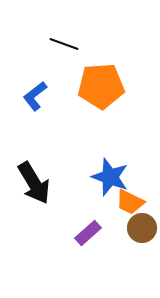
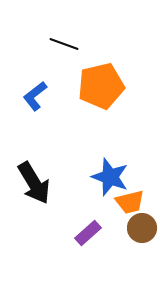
orange pentagon: rotated 9 degrees counterclockwise
orange trapezoid: rotated 40 degrees counterclockwise
